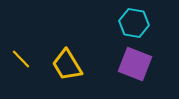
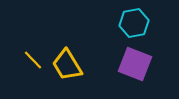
cyan hexagon: rotated 20 degrees counterclockwise
yellow line: moved 12 px right, 1 px down
